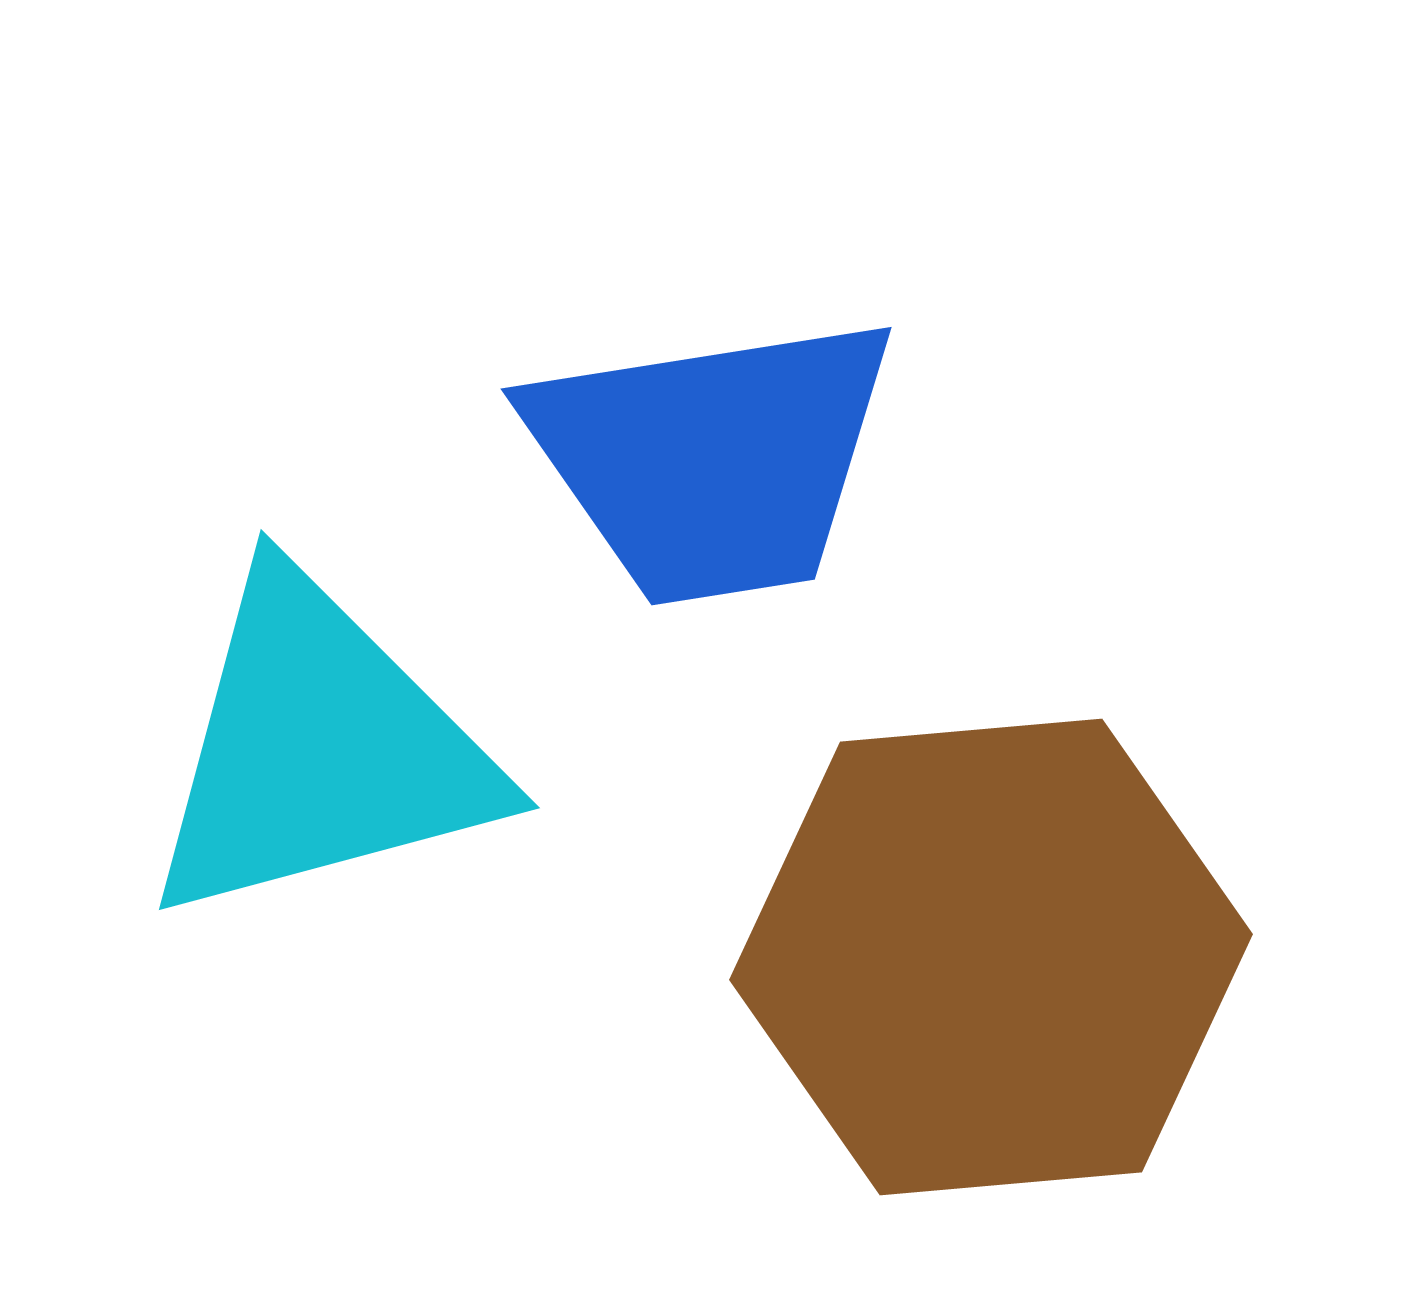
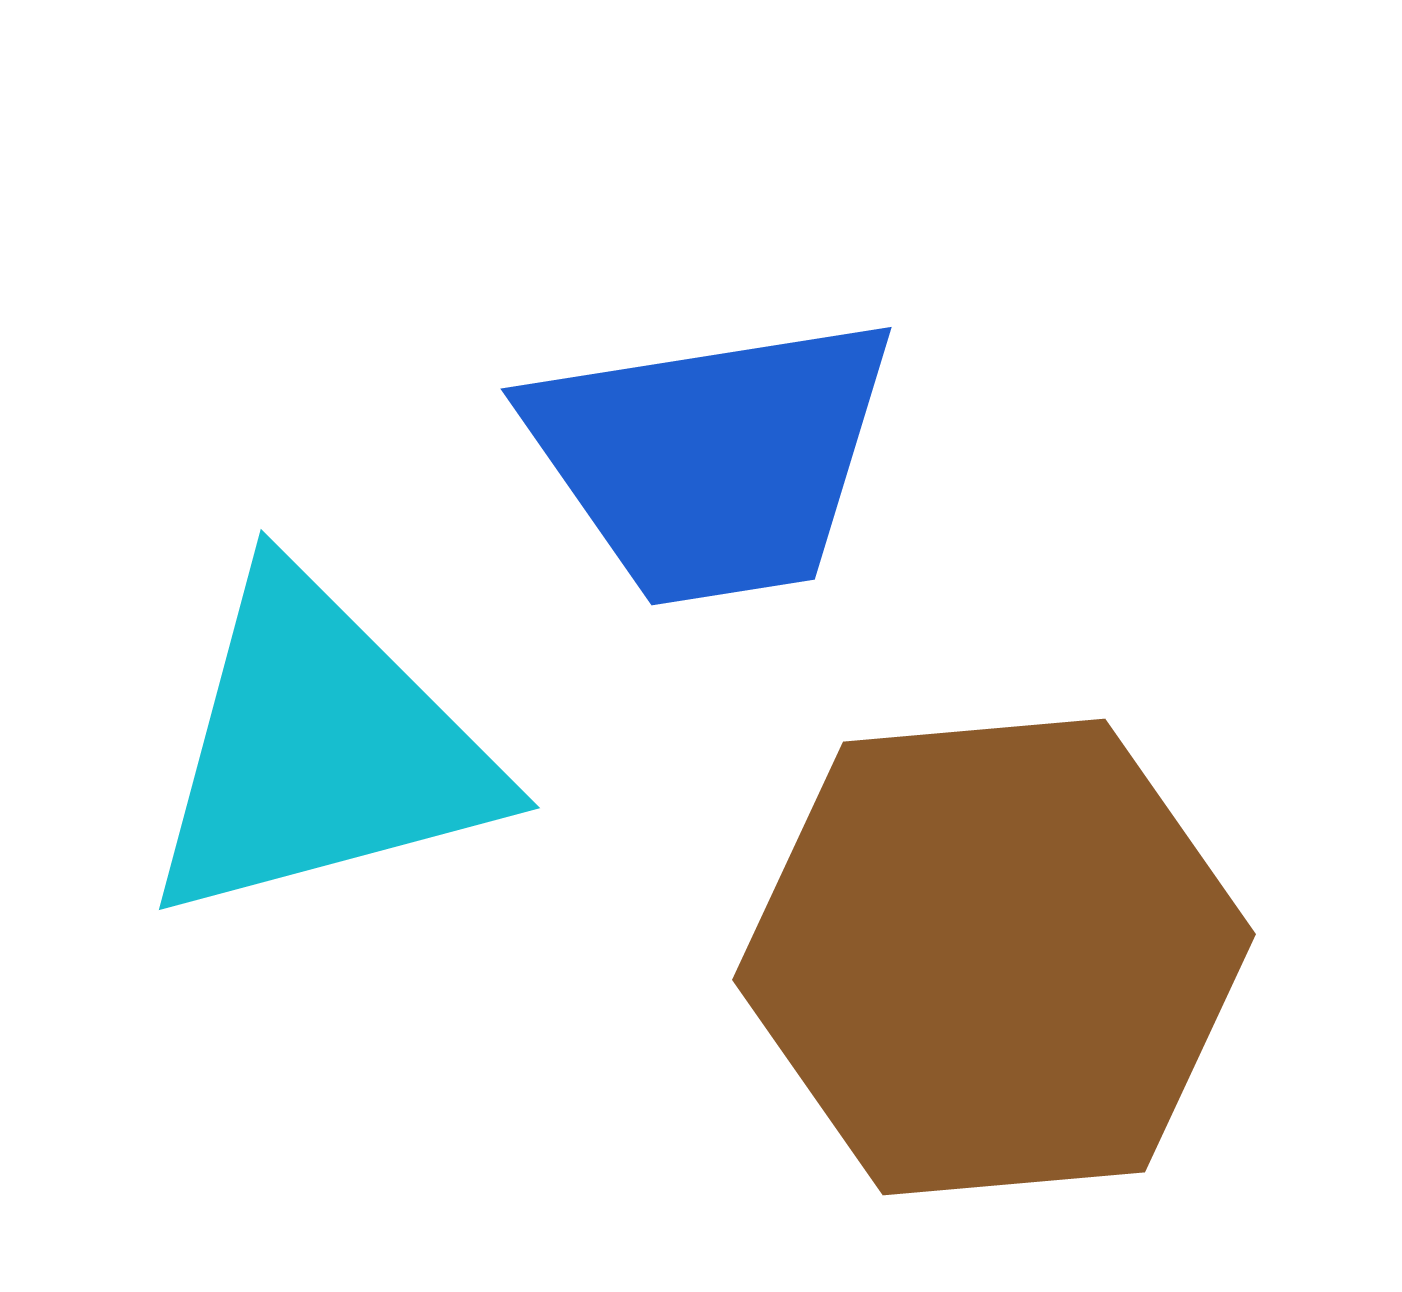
brown hexagon: moved 3 px right
